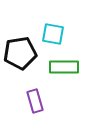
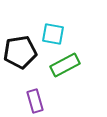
black pentagon: moved 1 px up
green rectangle: moved 1 px right, 2 px up; rotated 28 degrees counterclockwise
